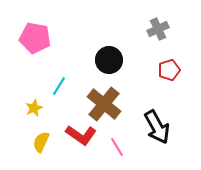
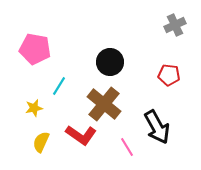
gray cross: moved 17 px right, 4 px up
pink pentagon: moved 11 px down
black circle: moved 1 px right, 2 px down
red pentagon: moved 5 px down; rotated 25 degrees clockwise
yellow star: rotated 12 degrees clockwise
pink line: moved 10 px right
